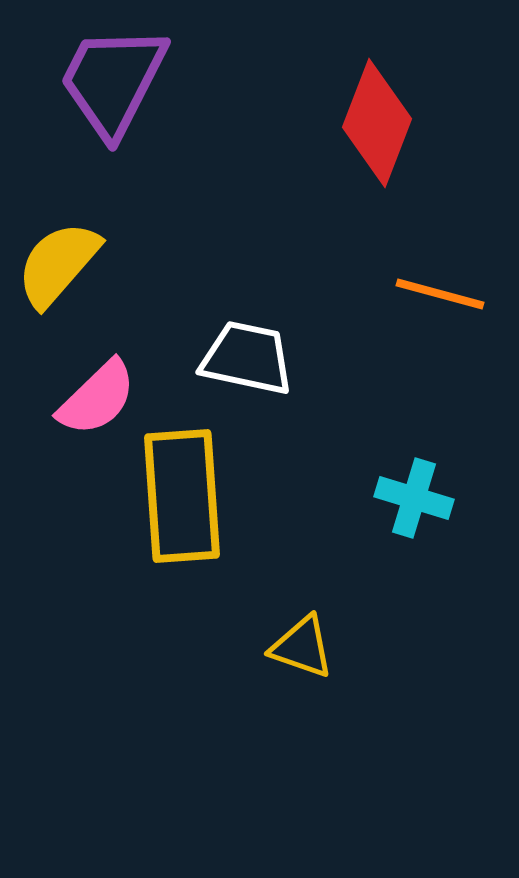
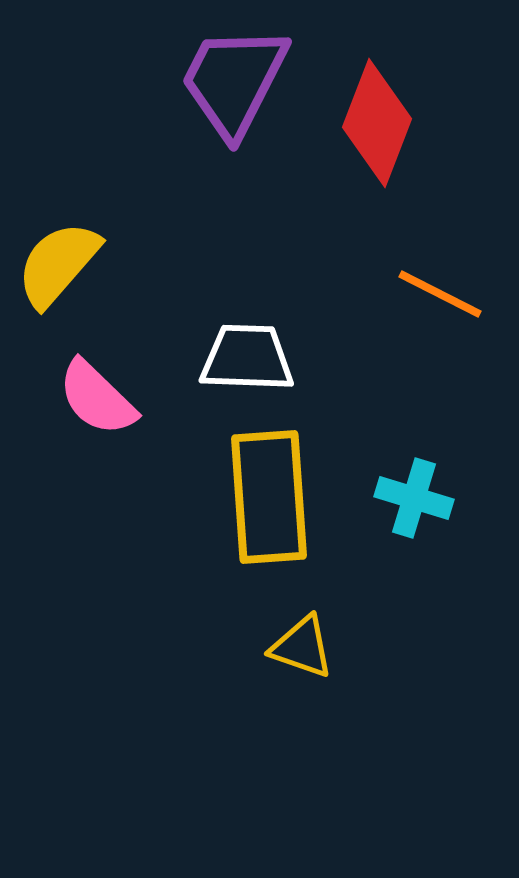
purple trapezoid: moved 121 px right
orange line: rotated 12 degrees clockwise
white trapezoid: rotated 10 degrees counterclockwise
pink semicircle: rotated 88 degrees clockwise
yellow rectangle: moved 87 px right, 1 px down
